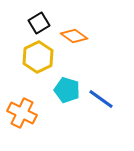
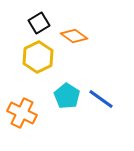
cyan pentagon: moved 6 px down; rotated 15 degrees clockwise
